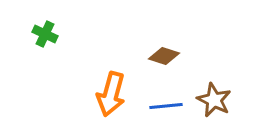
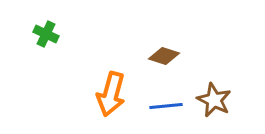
green cross: moved 1 px right
